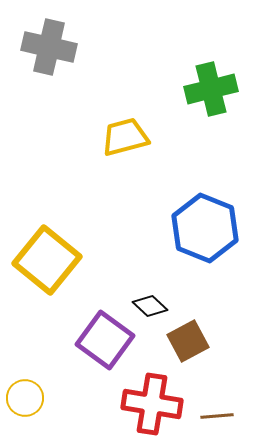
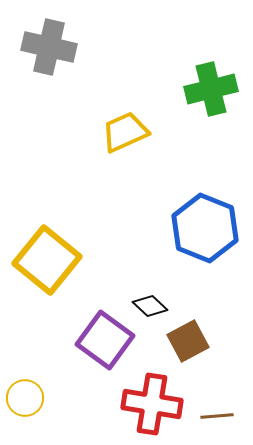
yellow trapezoid: moved 5 px up; rotated 9 degrees counterclockwise
